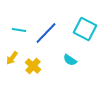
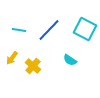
blue line: moved 3 px right, 3 px up
